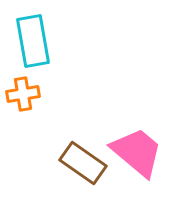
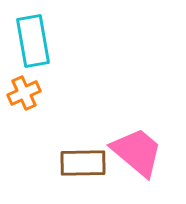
orange cross: moved 1 px right, 1 px up; rotated 16 degrees counterclockwise
brown rectangle: rotated 36 degrees counterclockwise
